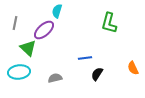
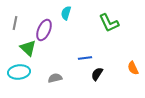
cyan semicircle: moved 9 px right, 2 px down
green L-shape: rotated 40 degrees counterclockwise
purple ellipse: rotated 25 degrees counterclockwise
